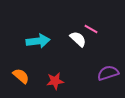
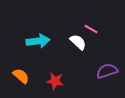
white semicircle: moved 3 px down
purple semicircle: moved 1 px left, 2 px up
red star: rotated 18 degrees clockwise
